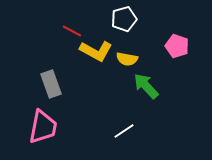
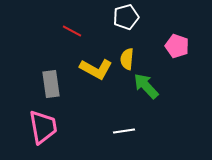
white pentagon: moved 2 px right, 2 px up
yellow L-shape: moved 18 px down
yellow semicircle: rotated 85 degrees clockwise
gray rectangle: rotated 12 degrees clockwise
pink trapezoid: rotated 21 degrees counterclockwise
white line: rotated 25 degrees clockwise
